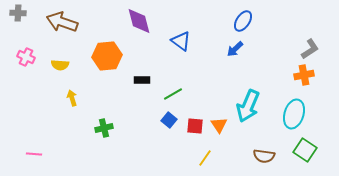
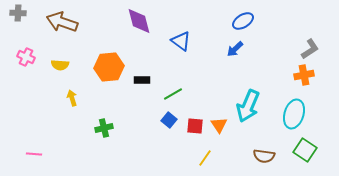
blue ellipse: rotated 25 degrees clockwise
orange hexagon: moved 2 px right, 11 px down
